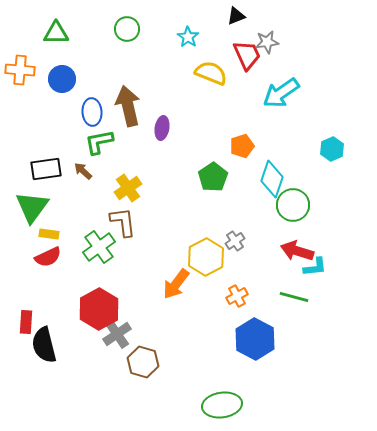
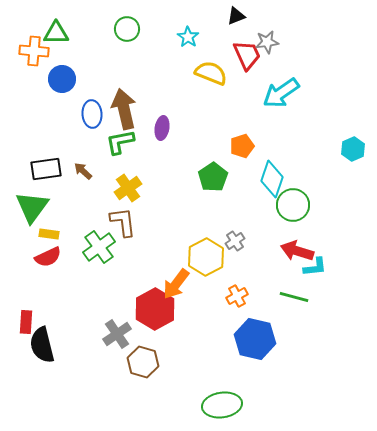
orange cross at (20, 70): moved 14 px right, 19 px up
brown arrow at (128, 106): moved 4 px left, 3 px down
blue ellipse at (92, 112): moved 2 px down
green L-shape at (99, 142): moved 21 px right
cyan hexagon at (332, 149): moved 21 px right
red hexagon at (99, 309): moved 56 px right
blue hexagon at (255, 339): rotated 15 degrees counterclockwise
black semicircle at (44, 345): moved 2 px left
